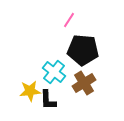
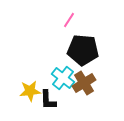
cyan cross: moved 9 px right, 6 px down
